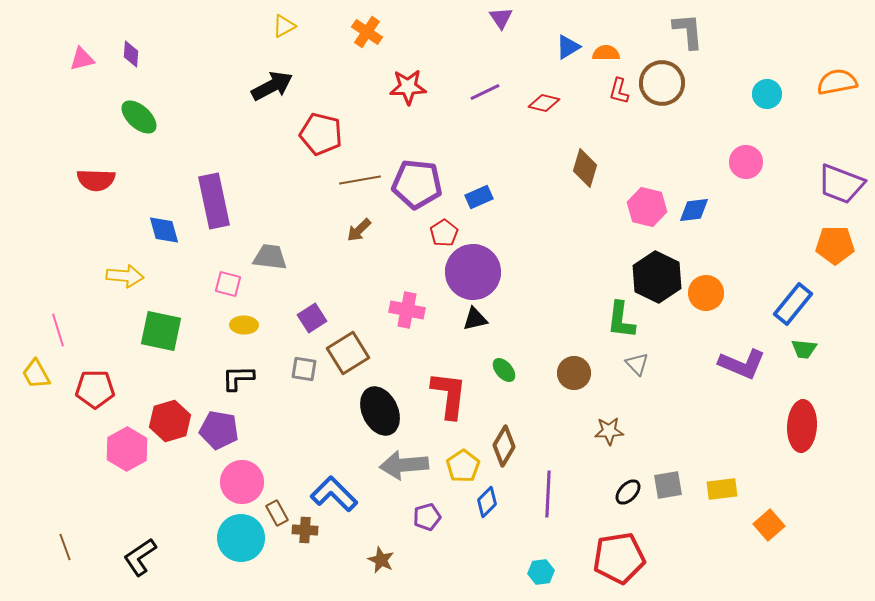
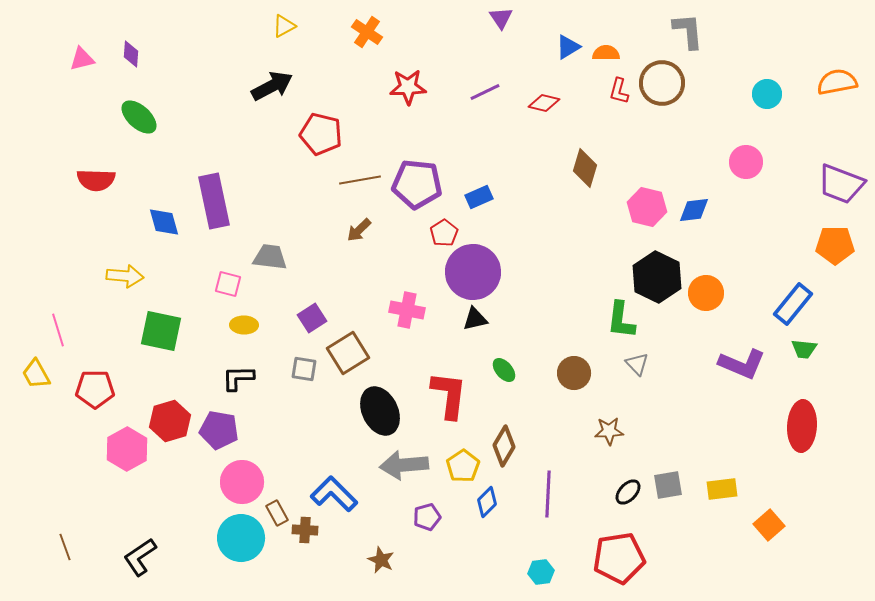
blue diamond at (164, 230): moved 8 px up
